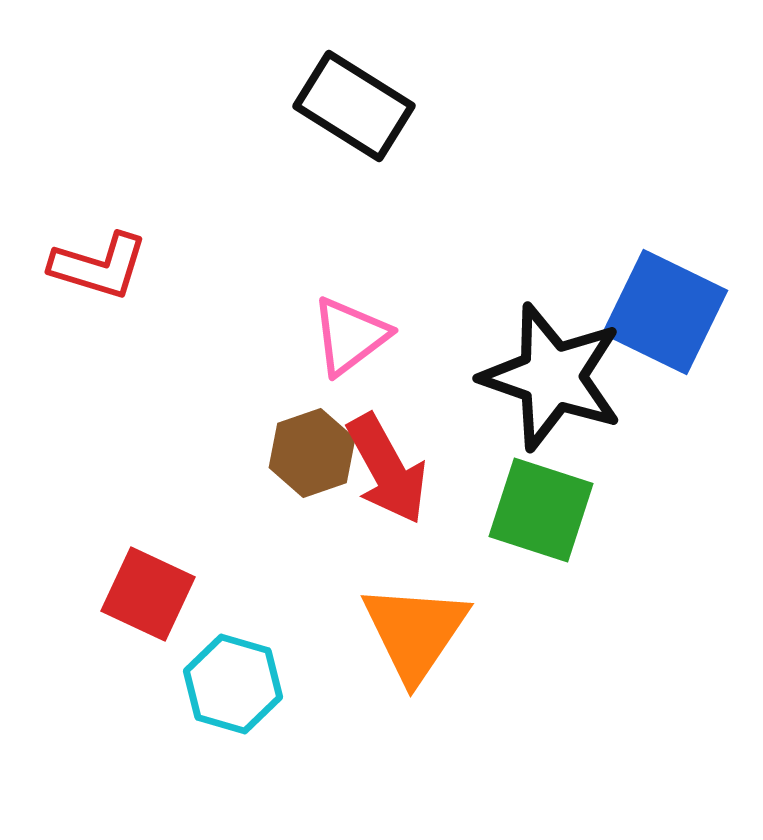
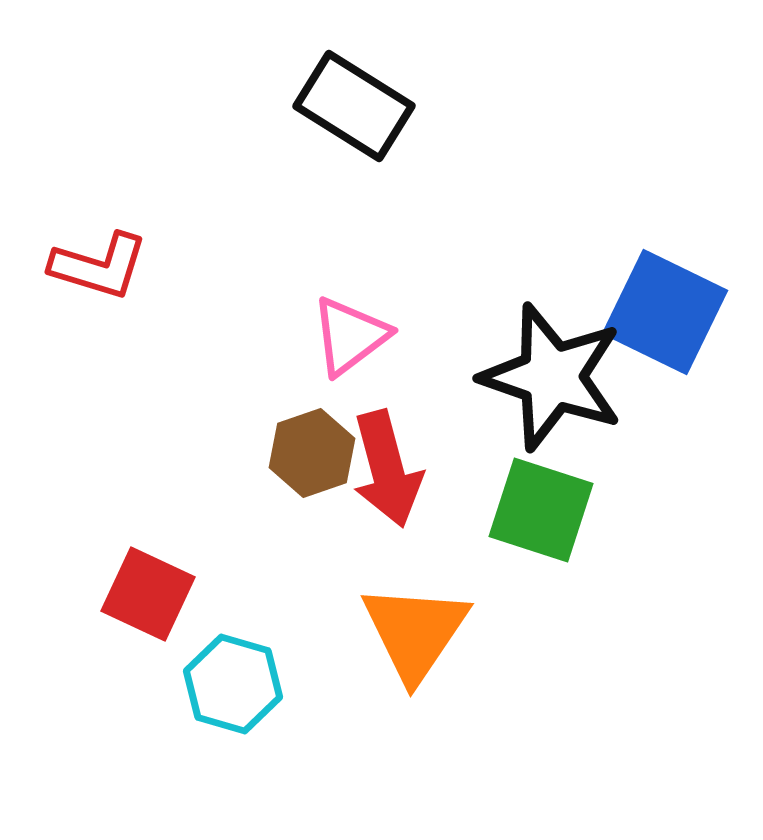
red arrow: rotated 14 degrees clockwise
